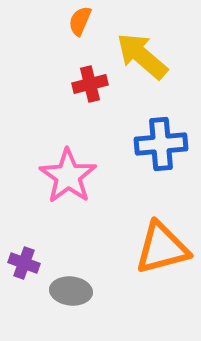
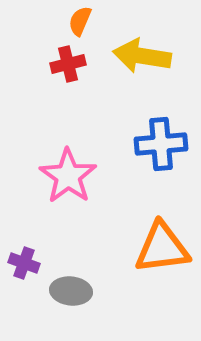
yellow arrow: rotated 32 degrees counterclockwise
red cross: moved 22 px left, 20 px up
orange triangle: rotated 8 degrees clockwise
